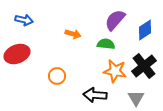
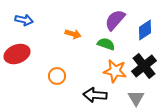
green semicircle: rotated 12 degrees clockwise
